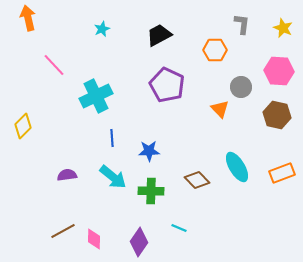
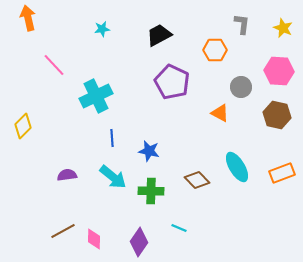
cyan star: rotated 14 degrees clockwise
purple pentagon: moved 5 px right, 3 px up
orange triangle: moved 4 px down; rotated 18 degrees counterclockwise
blue star: rotated 15 degrees clockwise
